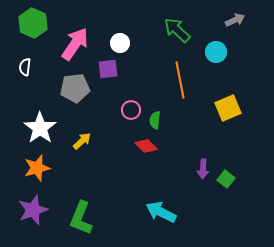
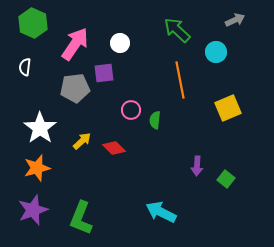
purple square: moved 4 px left, 4 px down
red diamond: moved 32 px left, 2 px down
purple arrow: moved 6 px left, 3 px up
